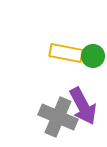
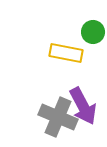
green circle: moved 24 px up
